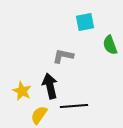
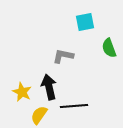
green semicircle: moved 1 px left, 3 px down
black arrow: moved 1 px left, 1 px down
yellow star: moved 1 px down
